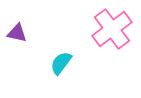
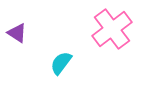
purple triangle: rotated 20 degrees clockwise
